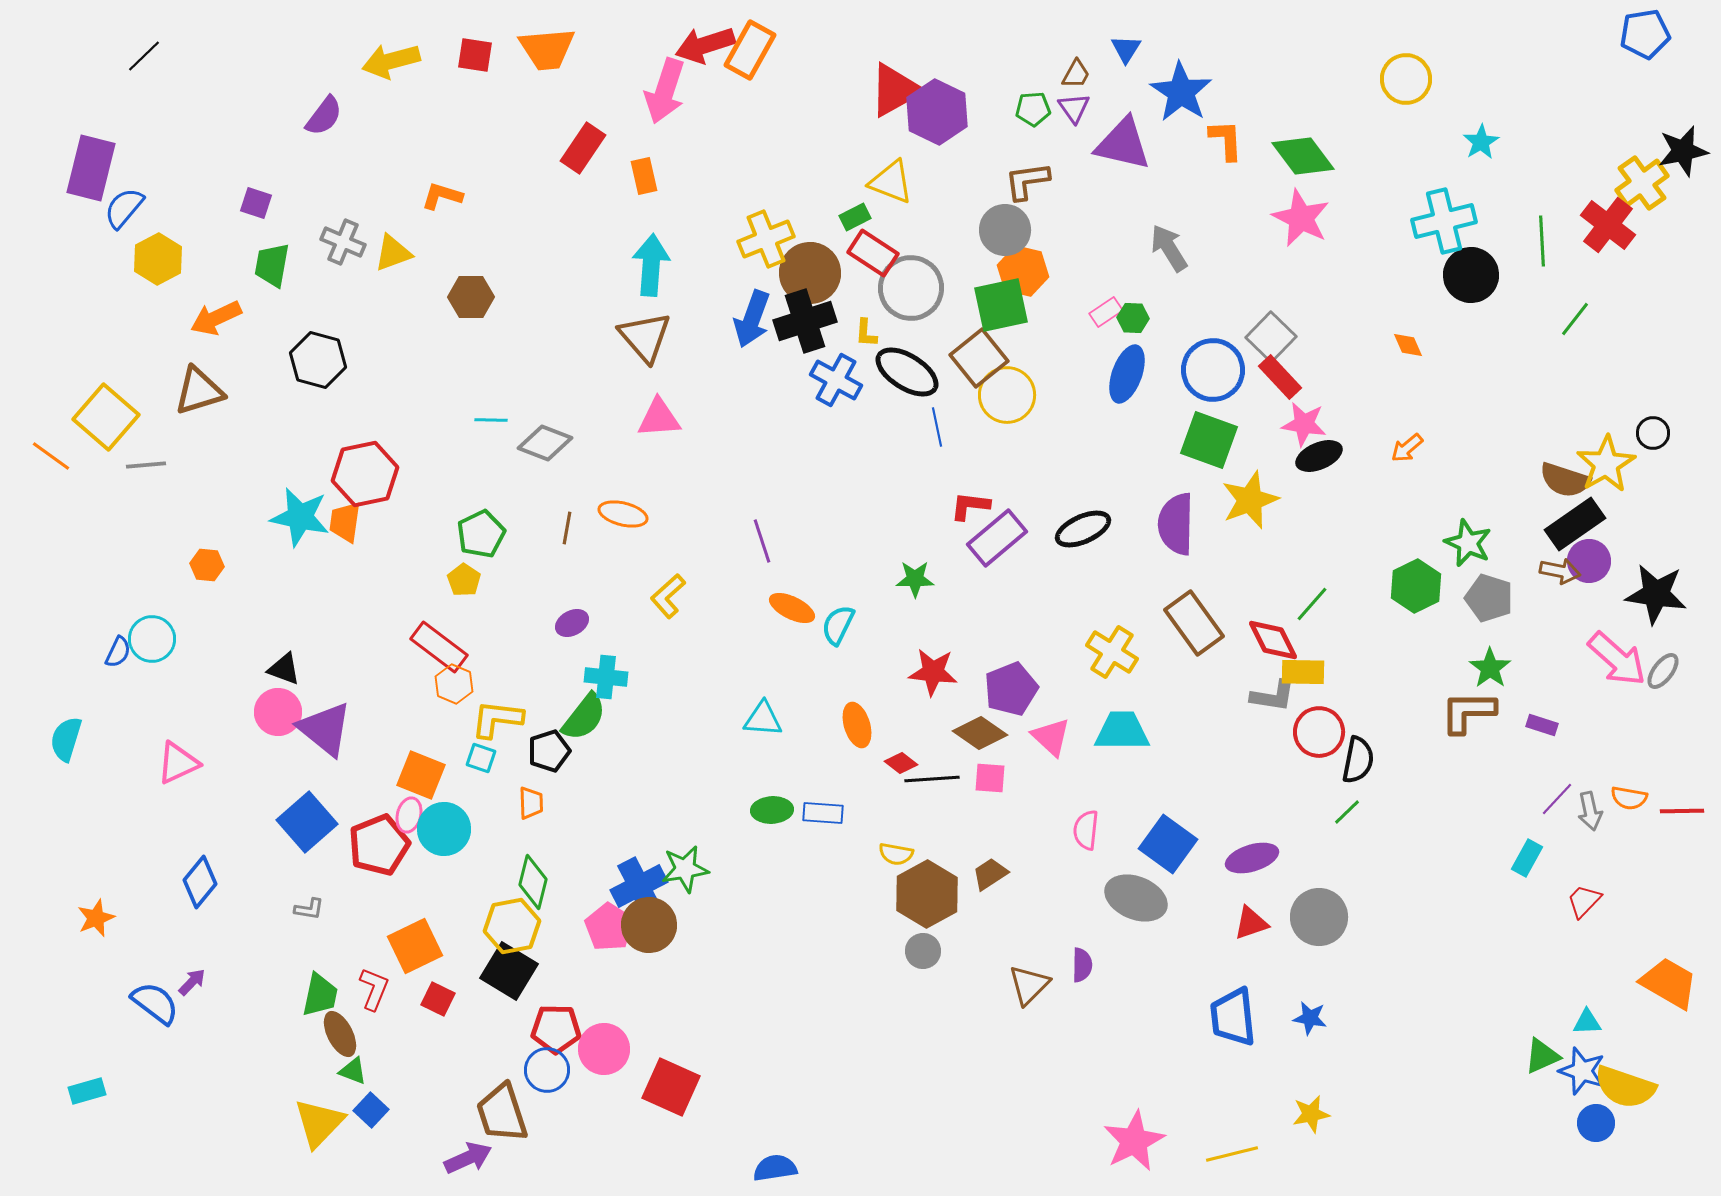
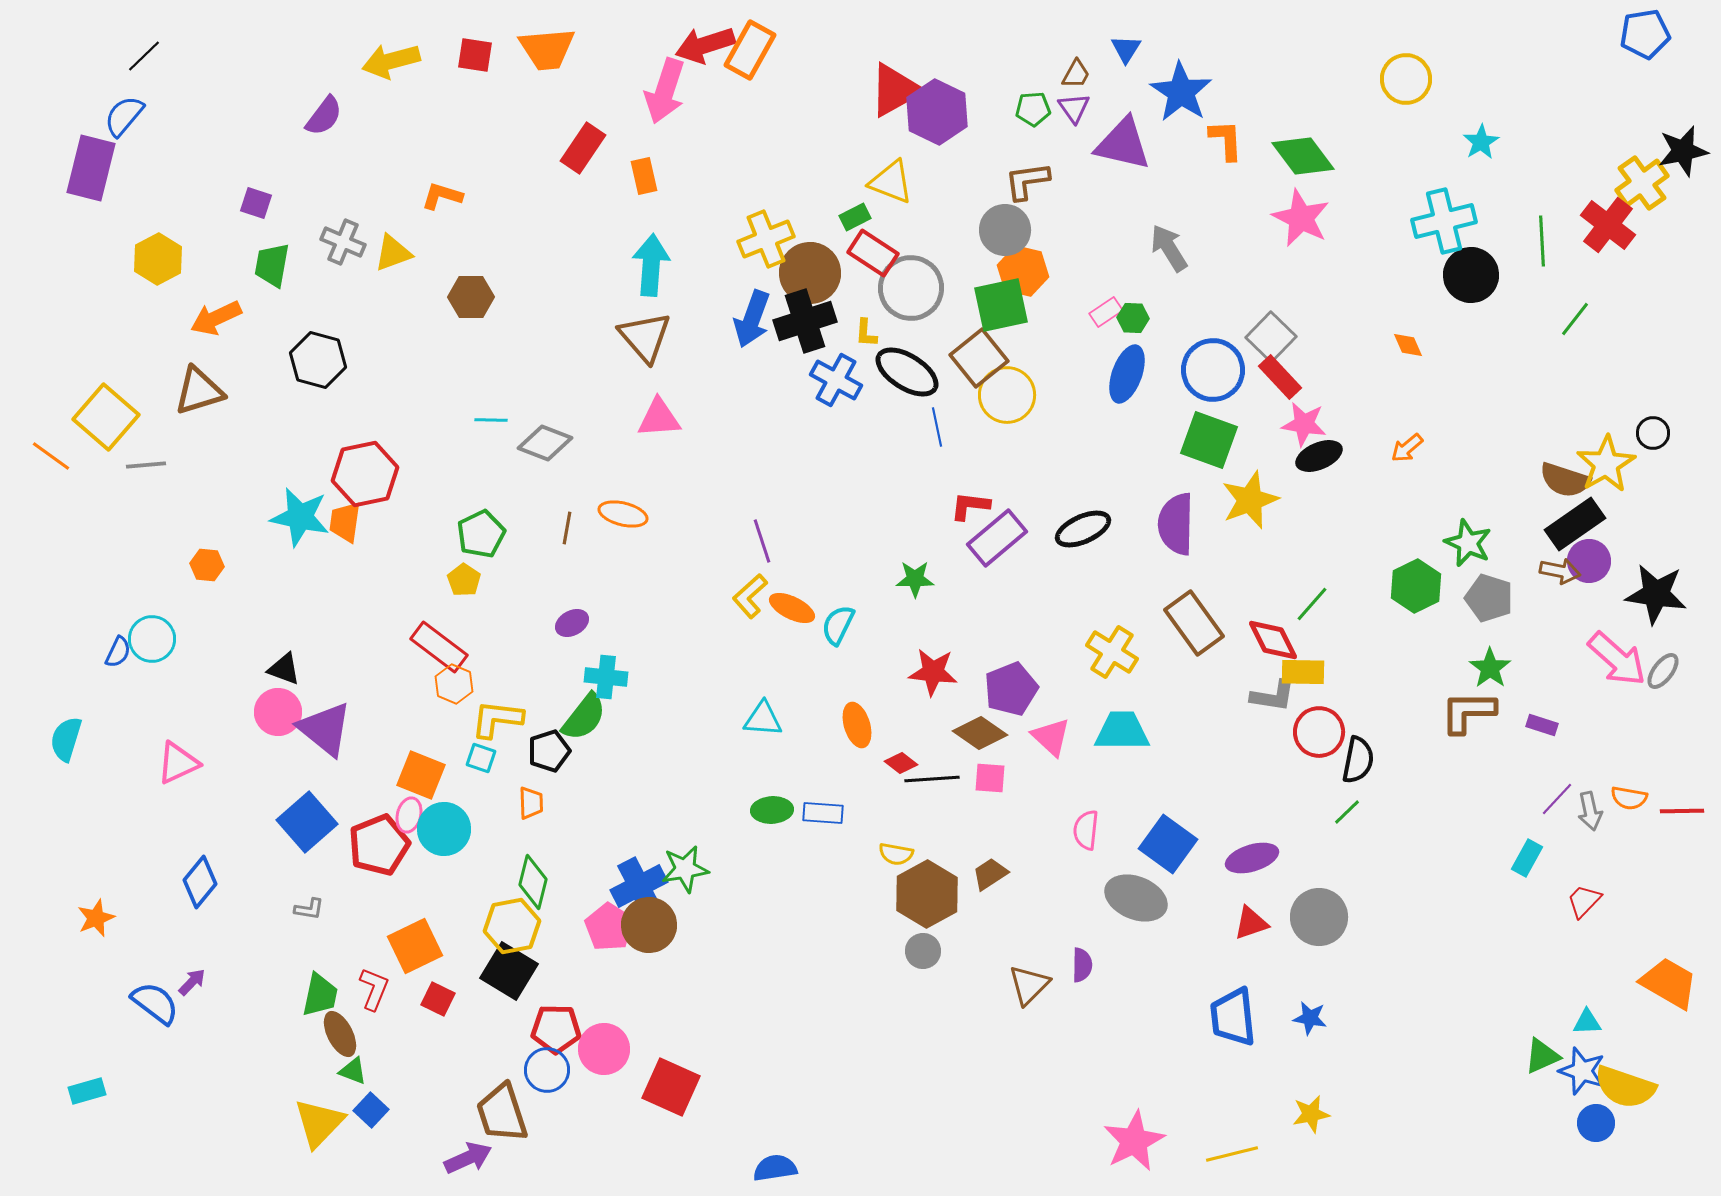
blue semicircle at (124, 208): moved 92 px up
yellow L-shape at (668, 596): moved 82 px right
